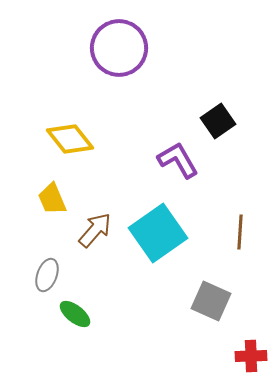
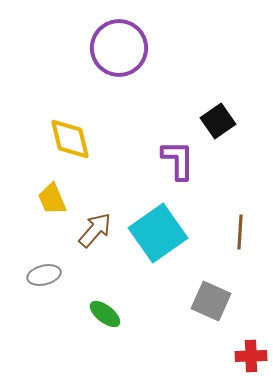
yellow diamond: rotated 24 degrees clockwise
purple L-shape: rotated 30 degrees clockwise
gray ellipse: moved 3 px left; rotated 56 degrees clockwise
green ellipse: moved 30 px right
